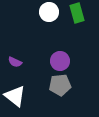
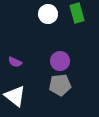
white circle: moved 1 px left, 2 px down
